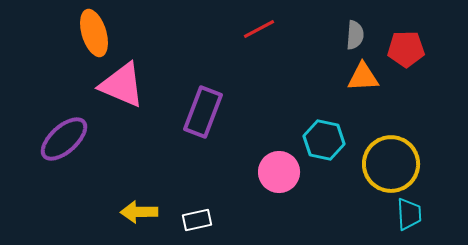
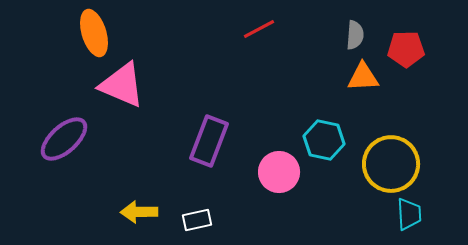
purple rectangle: moved 6 px right, 29 px down
